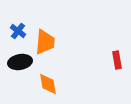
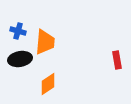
blue cross: rotated 21 degrees counterclockwise
black ellipse: moved 3 px up
orange diamond: rotated 65 degrees clockwise
